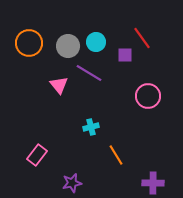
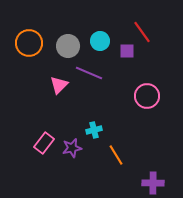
red line: moved 6 px up
cyan circle: moved 4 px right, 1 px up
purple square: moved 2 px right, 4 px up
purple line: rotated 8 degrees counterclockwise
pink triangle: rotated 24 degrees clockwise
pink circle: moved 1 px left
cyan cross: moved 3 px right, 3 px down
pink rectangle: moved 7 px right, 12 px up
purple star: moved 35 px up
